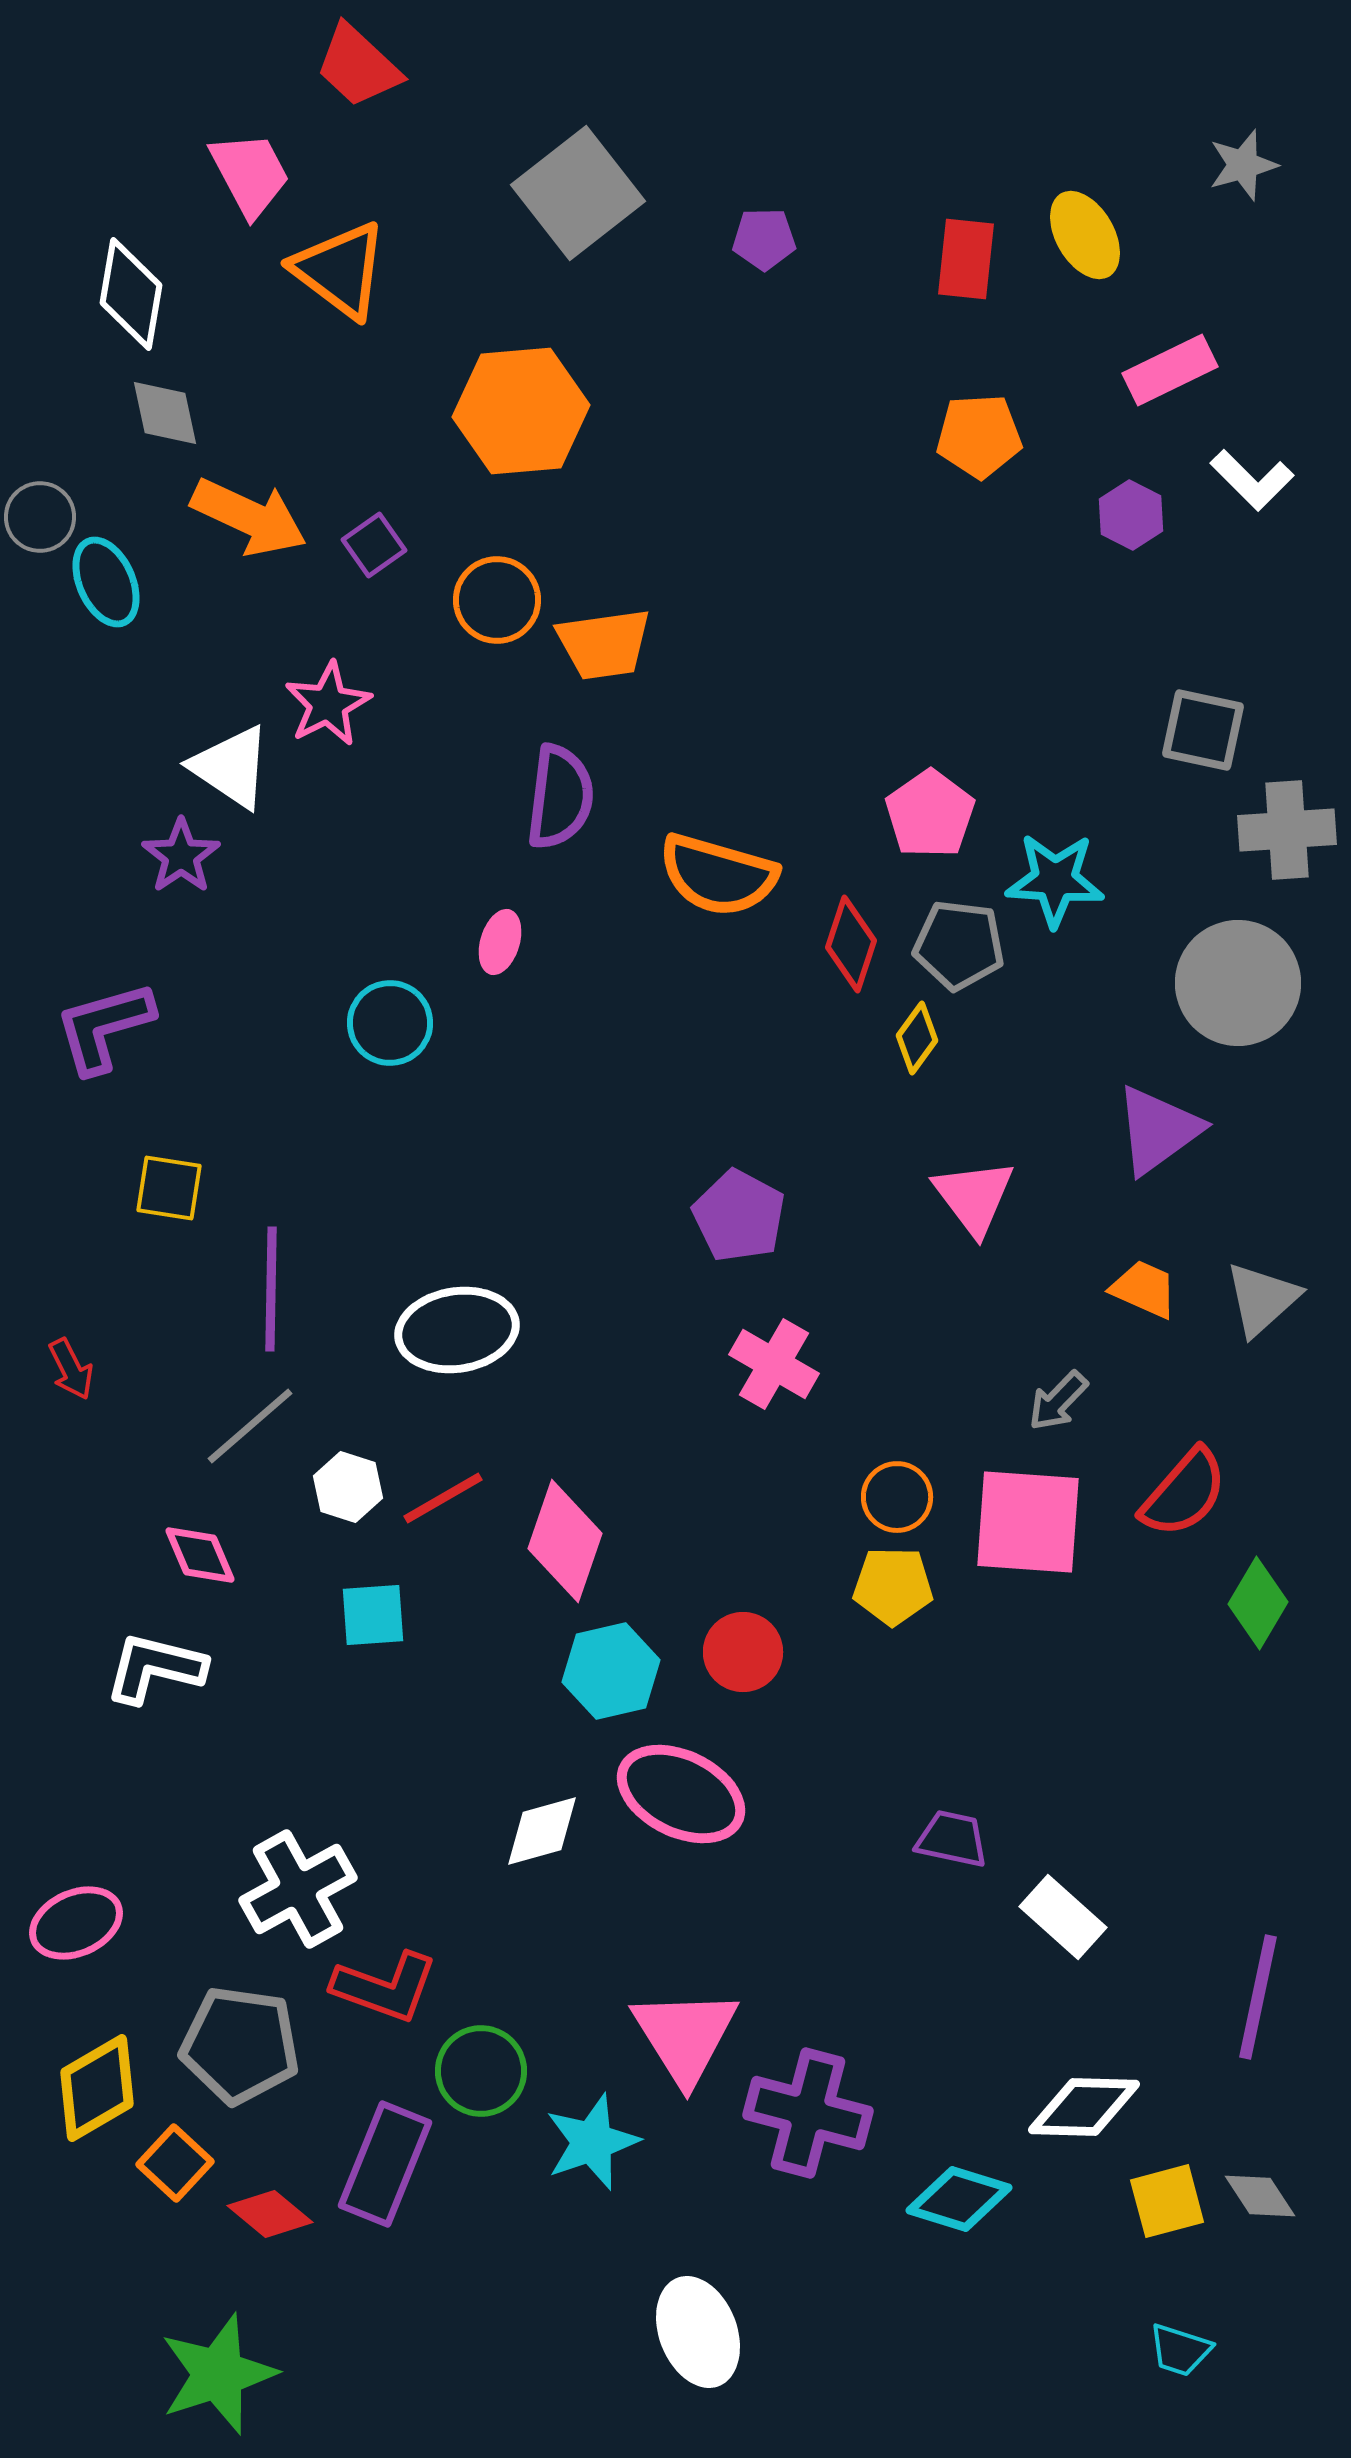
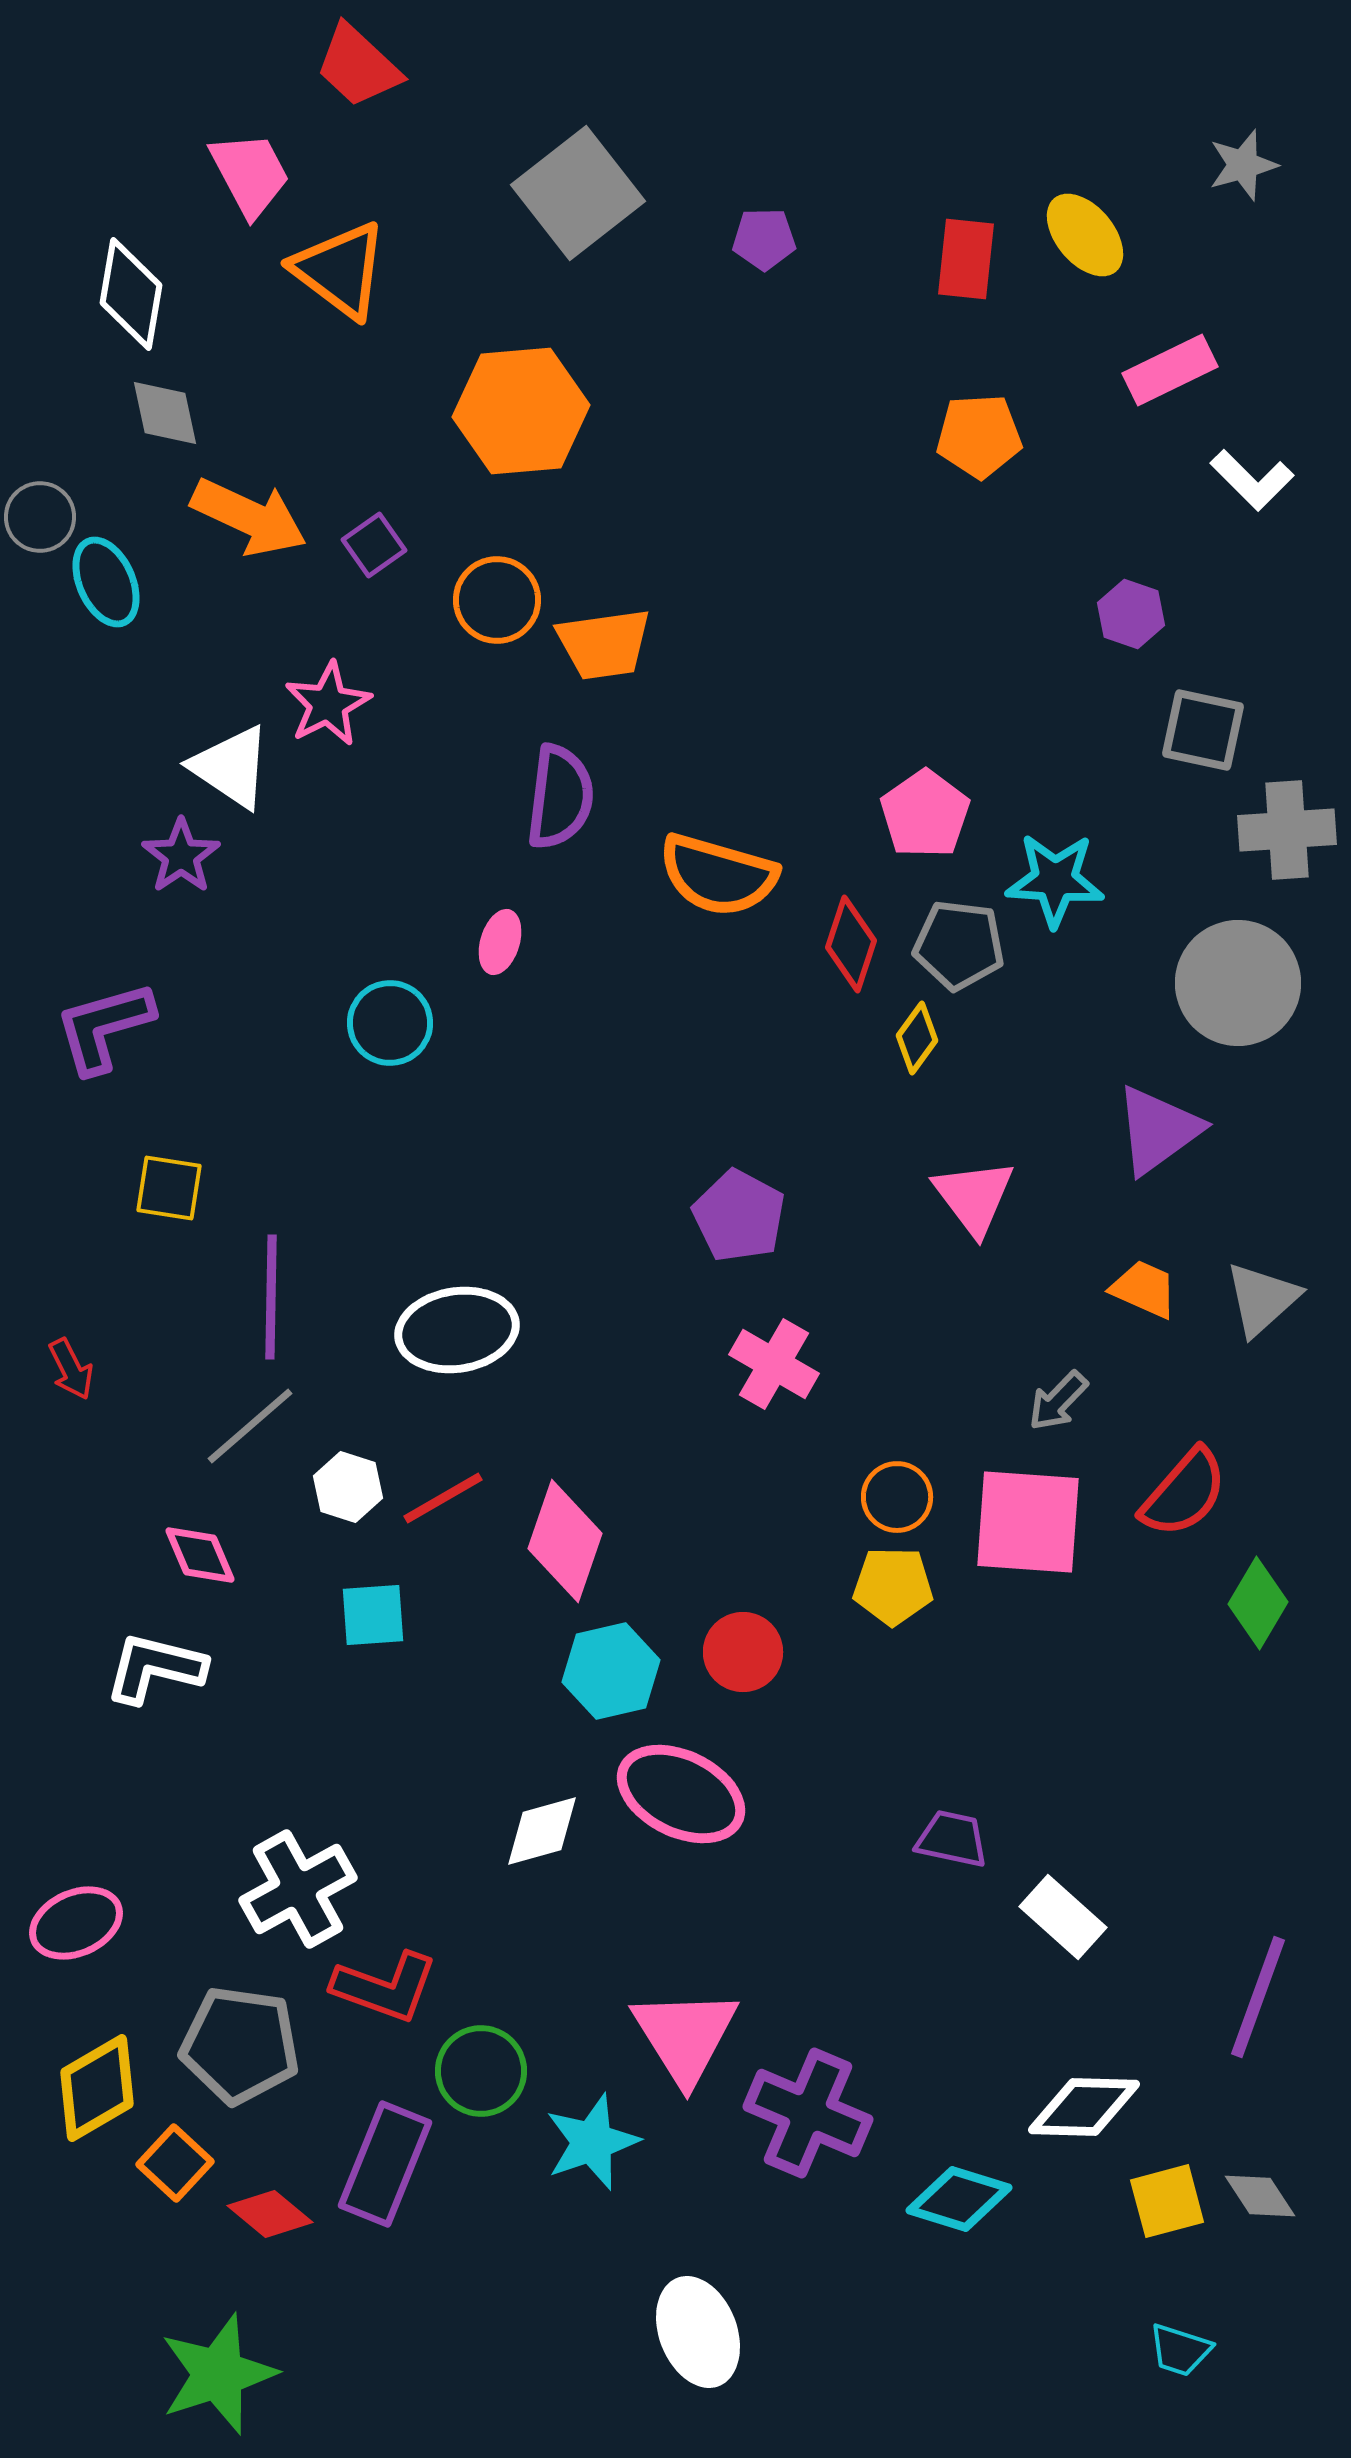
yellow ellipse at (1085, 235): rotated 10 degrees counterclockwise
purple hexagon at (1131, 515): moved 99 px down; rotated 8 degrees counterclockwise
pink pentagon at (930, 814): moved 5 px left
purple line at (271, 1289): moved 8 px down
purple line at (1258, 1997): rotated 8 degrees clockwise
purple cross at (808, 2113): rotated 8 degrees clockwise
